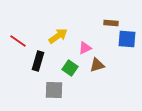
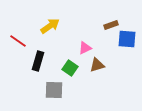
brown rectangle: moved 2 px down; rotated 24 degrees counterclockwise
yellow arrow: moved 8 px left, 10 px up
